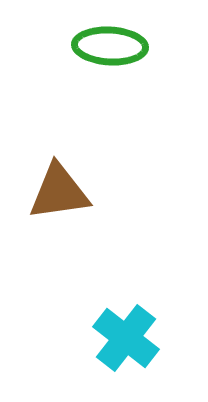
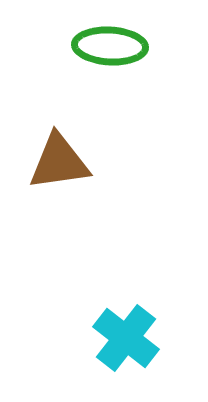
brown triangle: moved 30 px up
